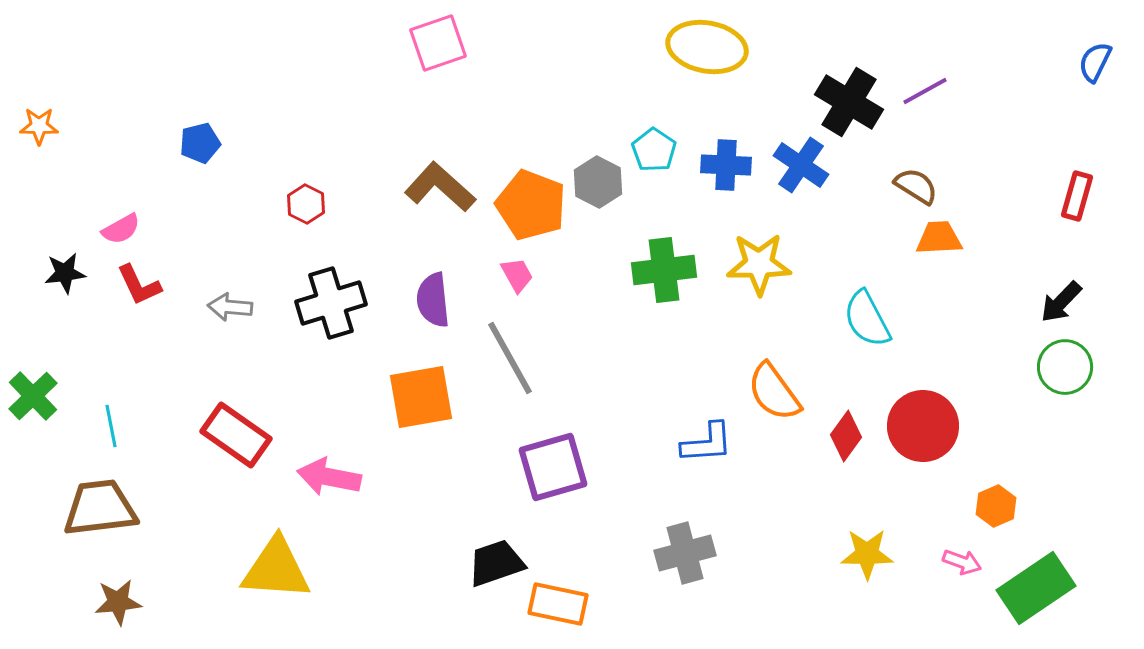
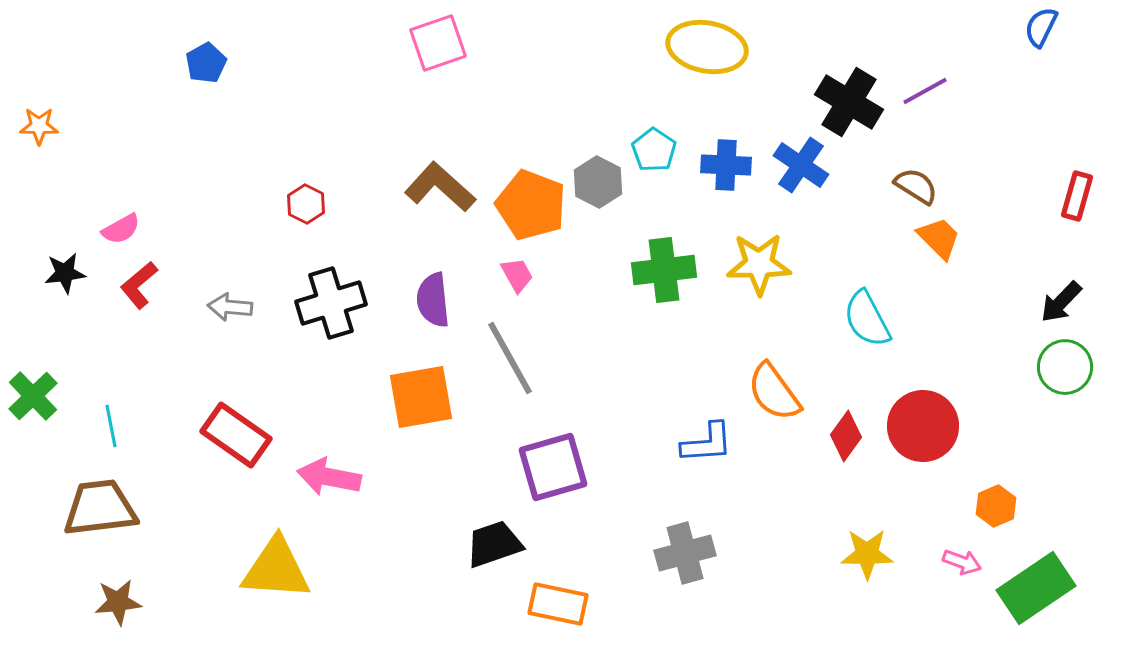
blue semicircle at (1095, 62): moved 54 px left, 35 px up
blue pentagon at (200, 143): moved 6 px right, 80 px up; rotated 15 degrees counterclockwise
orange trapezoid at (939, 238): rotated 48 degrees clockwise
red L-shape at (139, 285): rotated 75 degrees clockwise
black trapezoid at (496, 563): moved 2 px left, 19 px up
